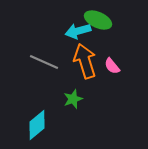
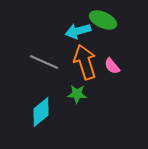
green ellipse: moved 5 px right
orange arrow: moved 1 px down
green star: moved 4 px right, 5 px up; rotated 24 degrees clockwise
cyan diamond: moved 4 px right, 13 px up
